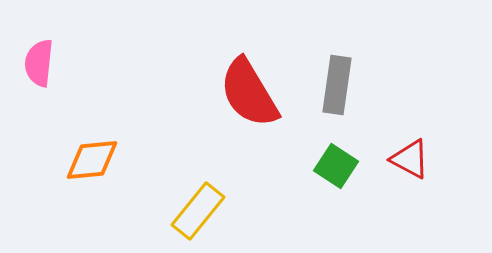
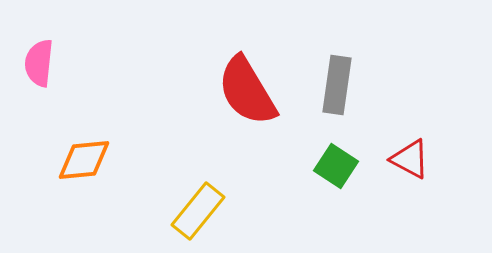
red semicircle: moved 2 px left, 2 px up
orange diamond: moved 8 px left
